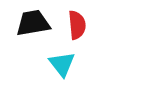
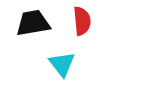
red semicircle: moved 5 px right, 4 px up
